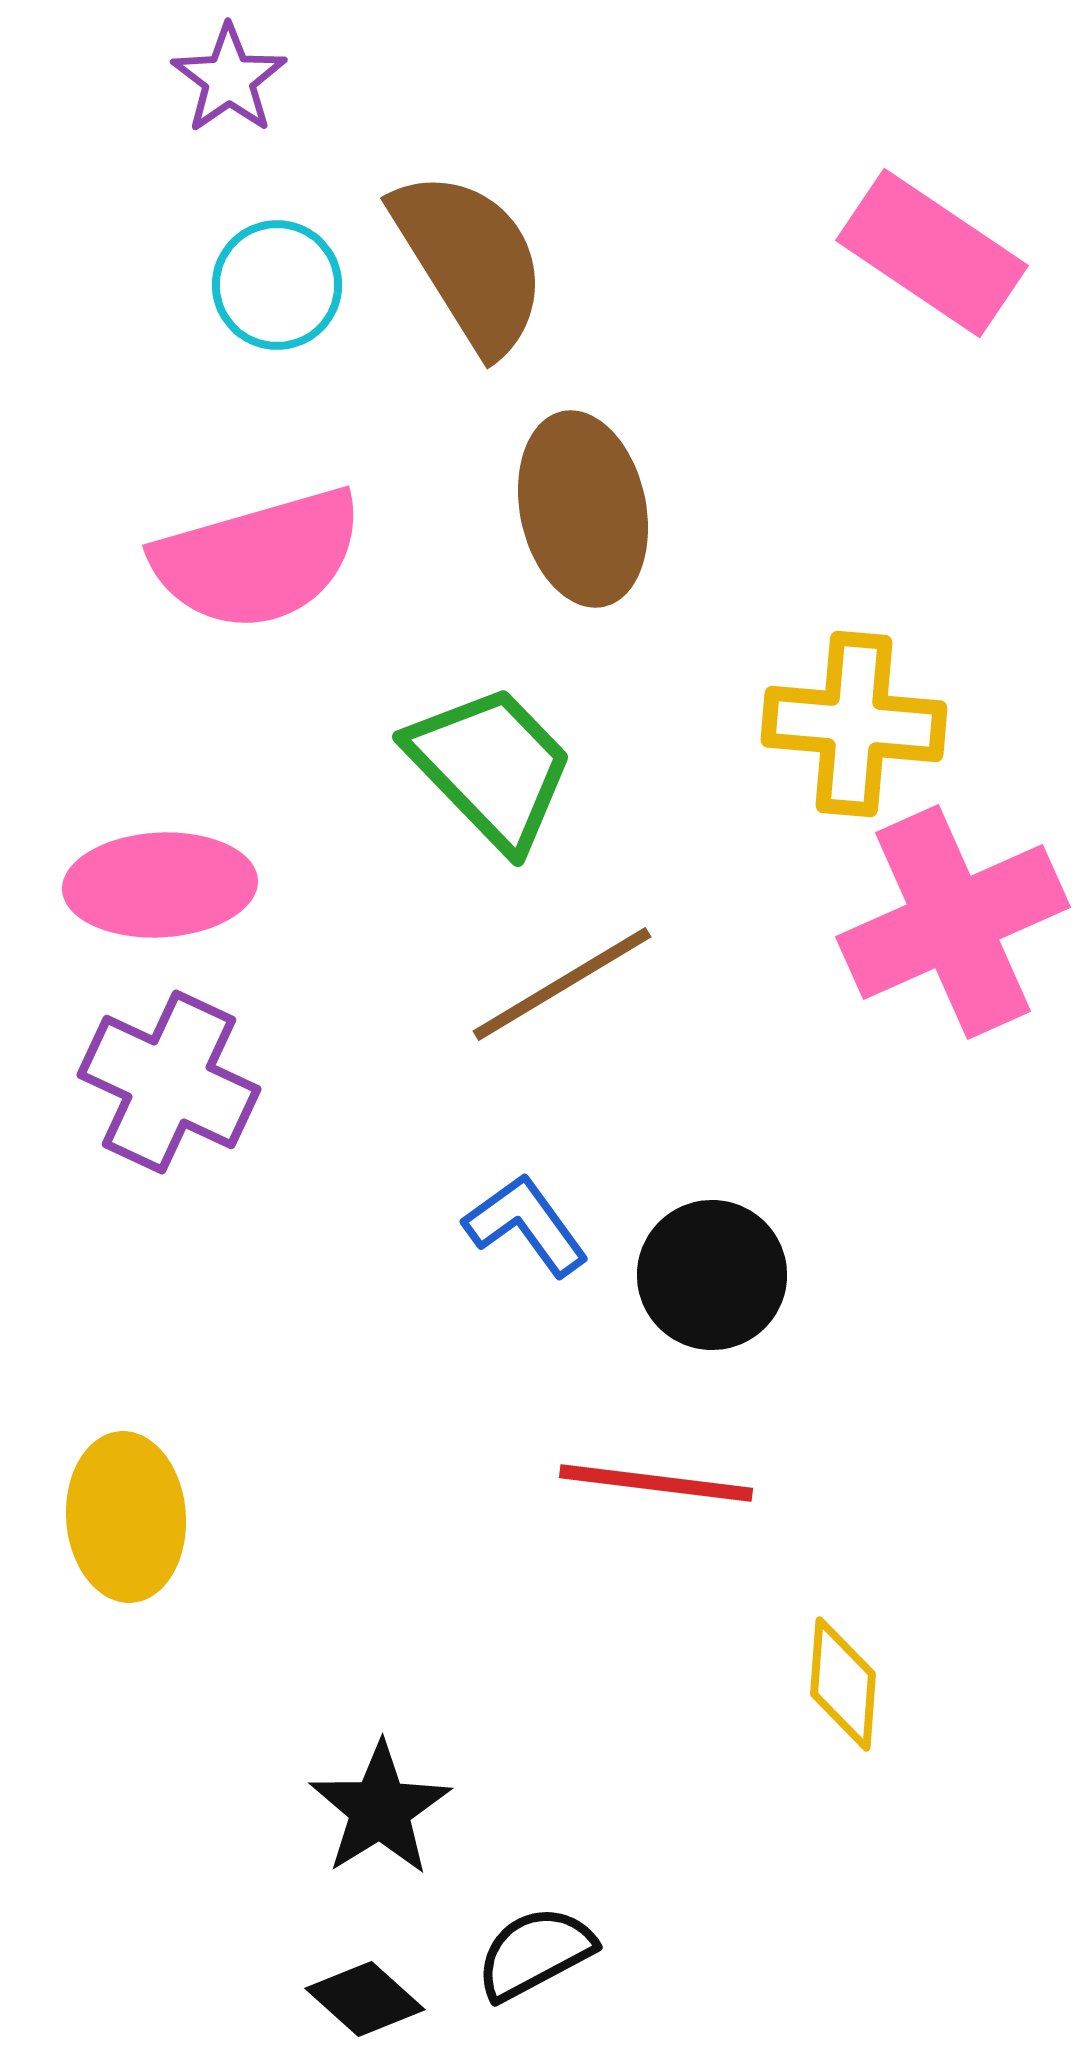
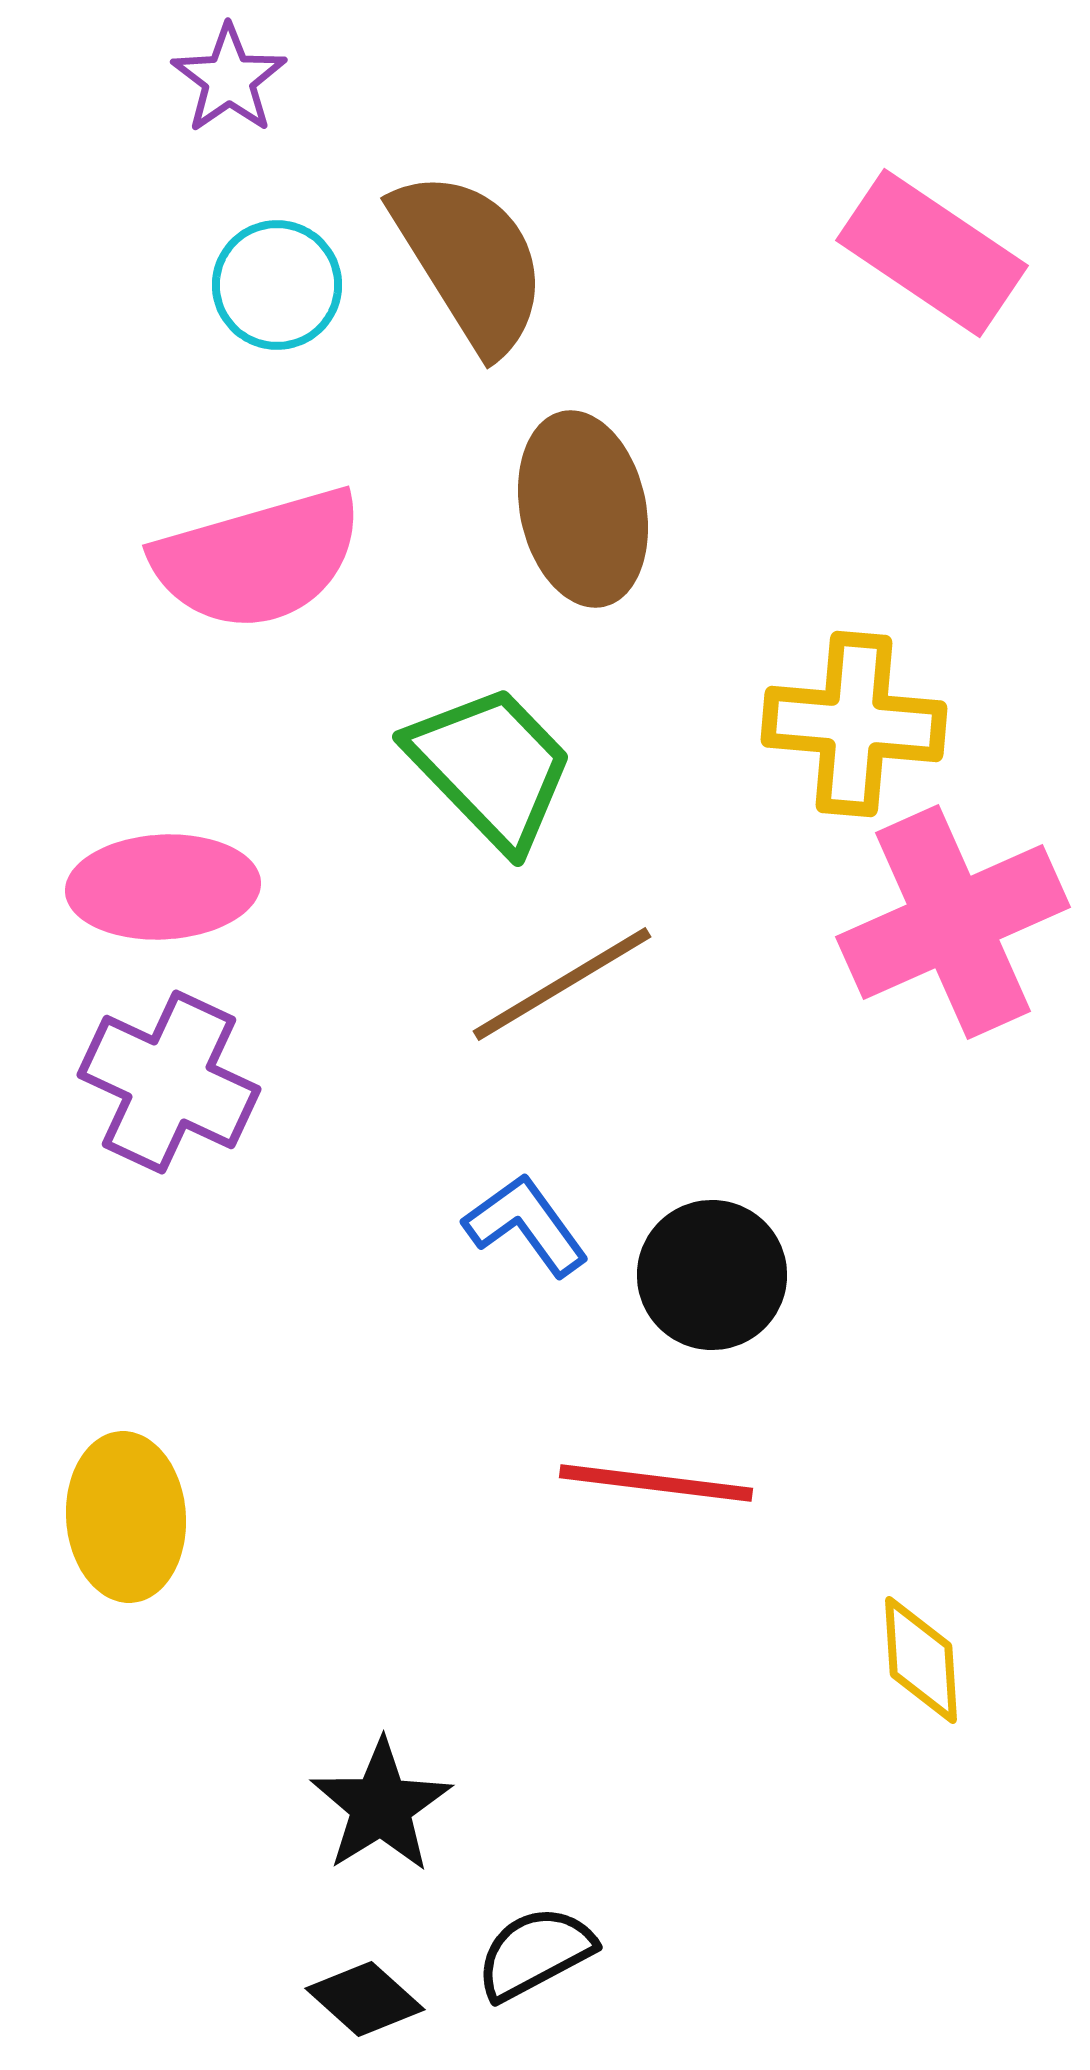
pink ellipse: moved 3 px right, 2 px down
yellow diamond: moved 78 px right, 24 px up; rotated 8 degrees counterclockwise
black star: moved 1 px right, 3 px up
